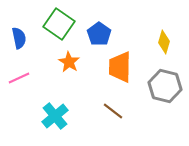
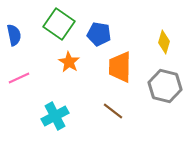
blue pentagon: rotated 25 degrees counterclockwise
blue semicircle: moved 5 px left, 3 px up
cyan cross: rotated 12 degrees clockwise
